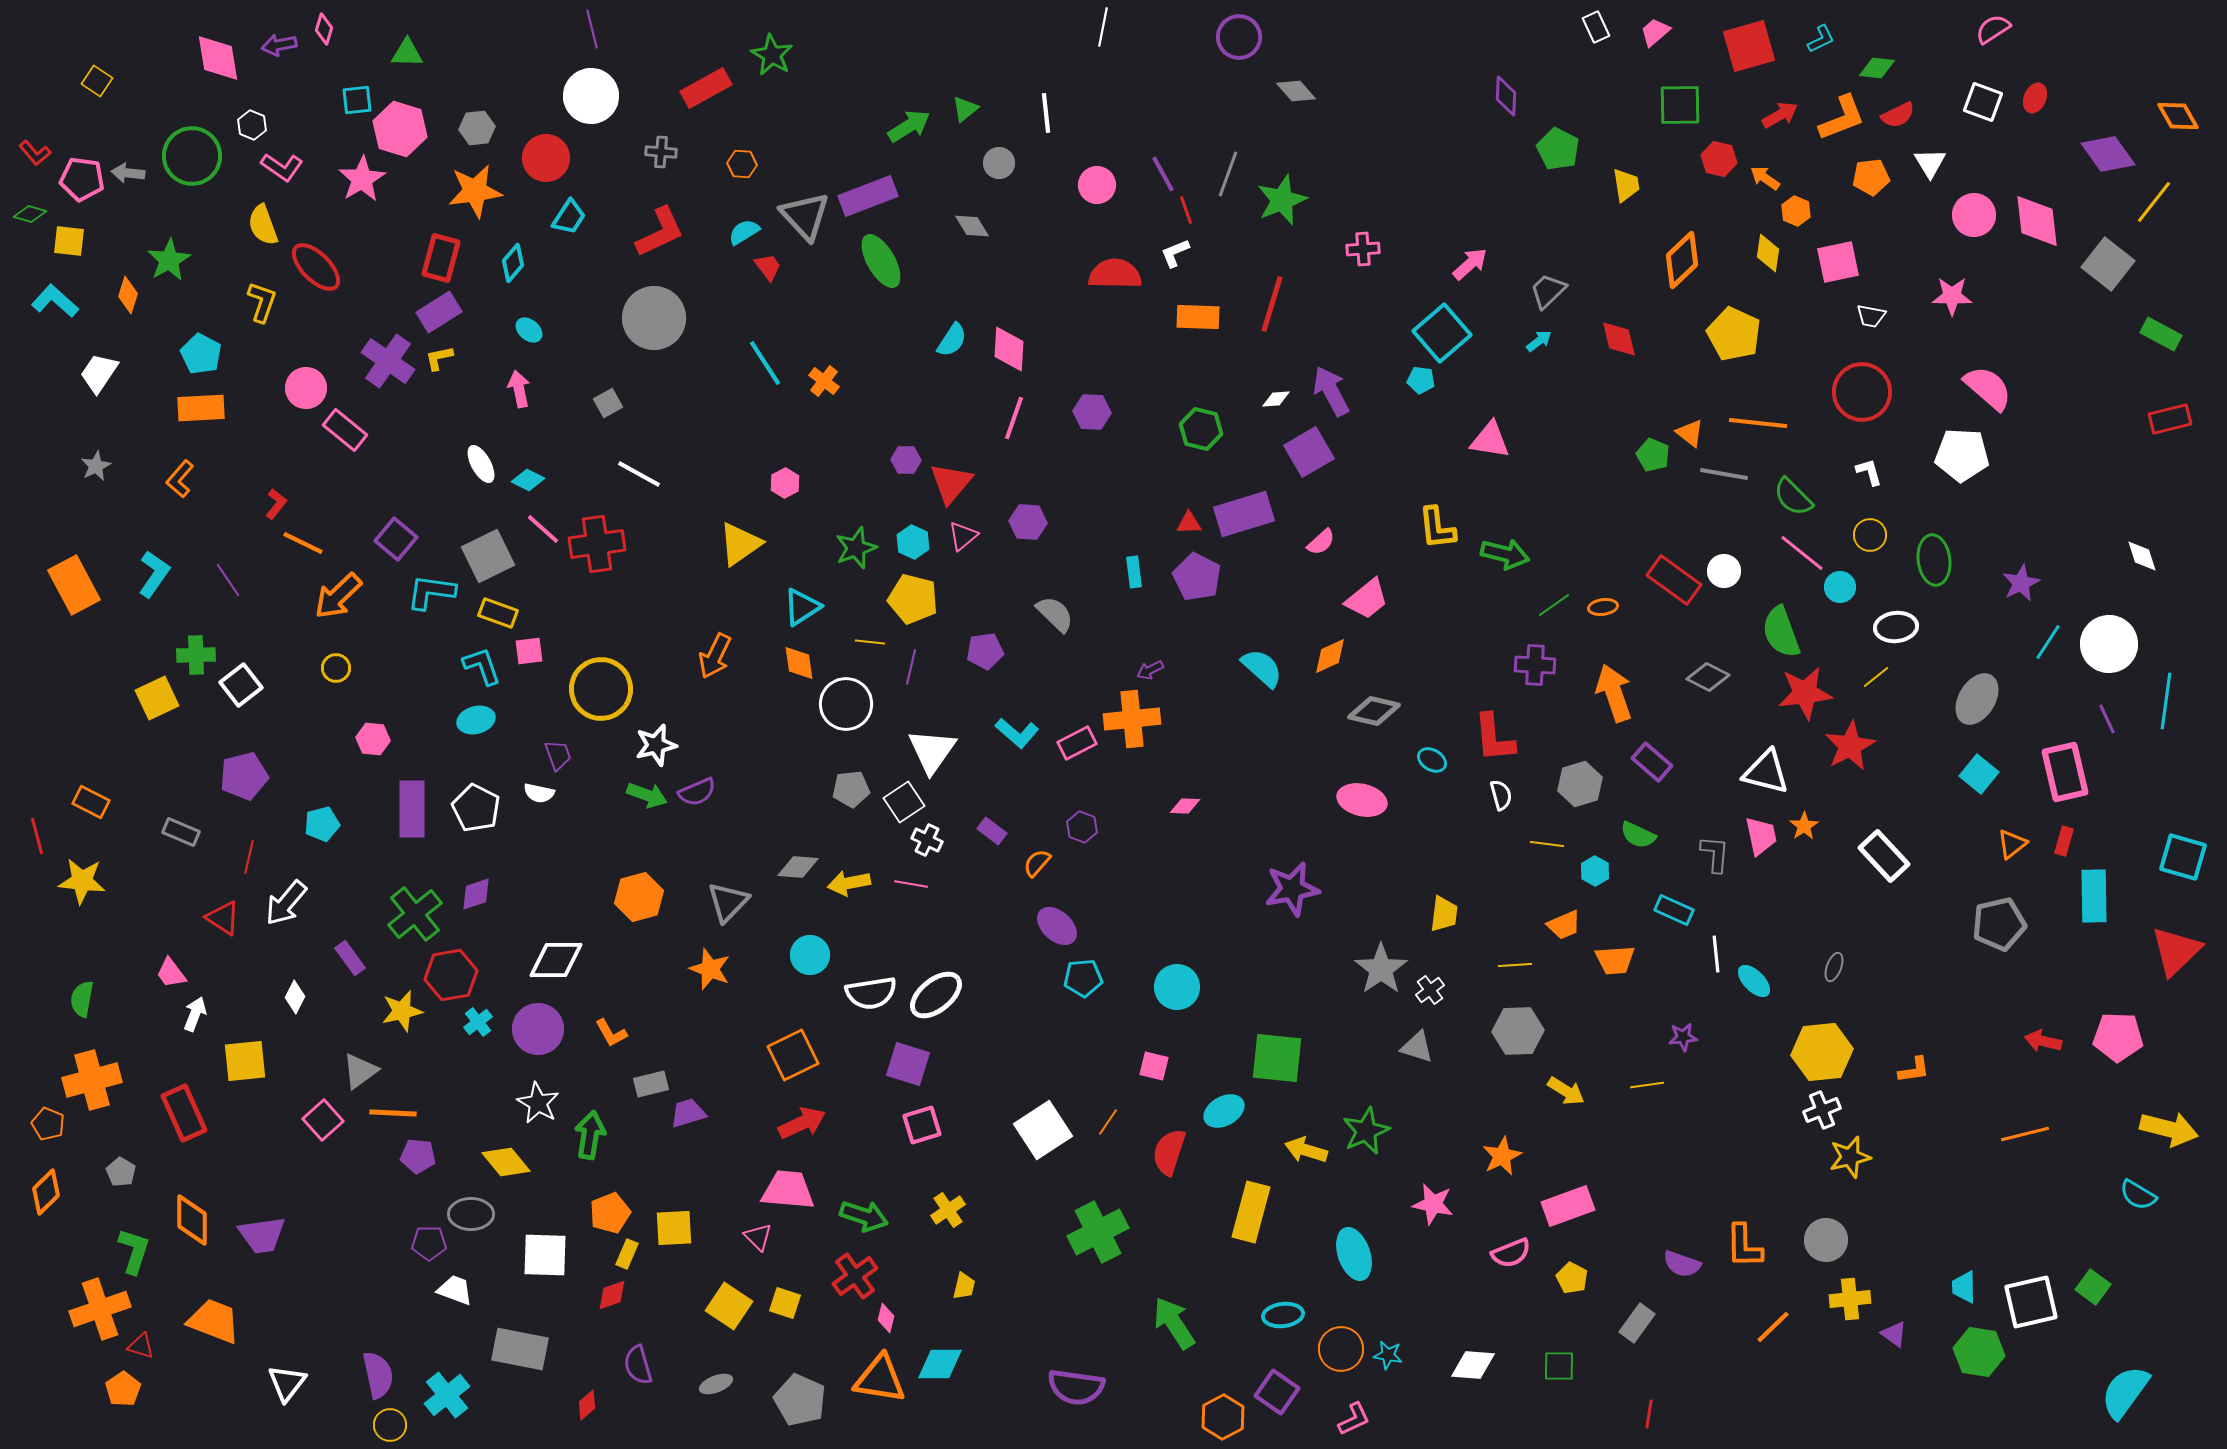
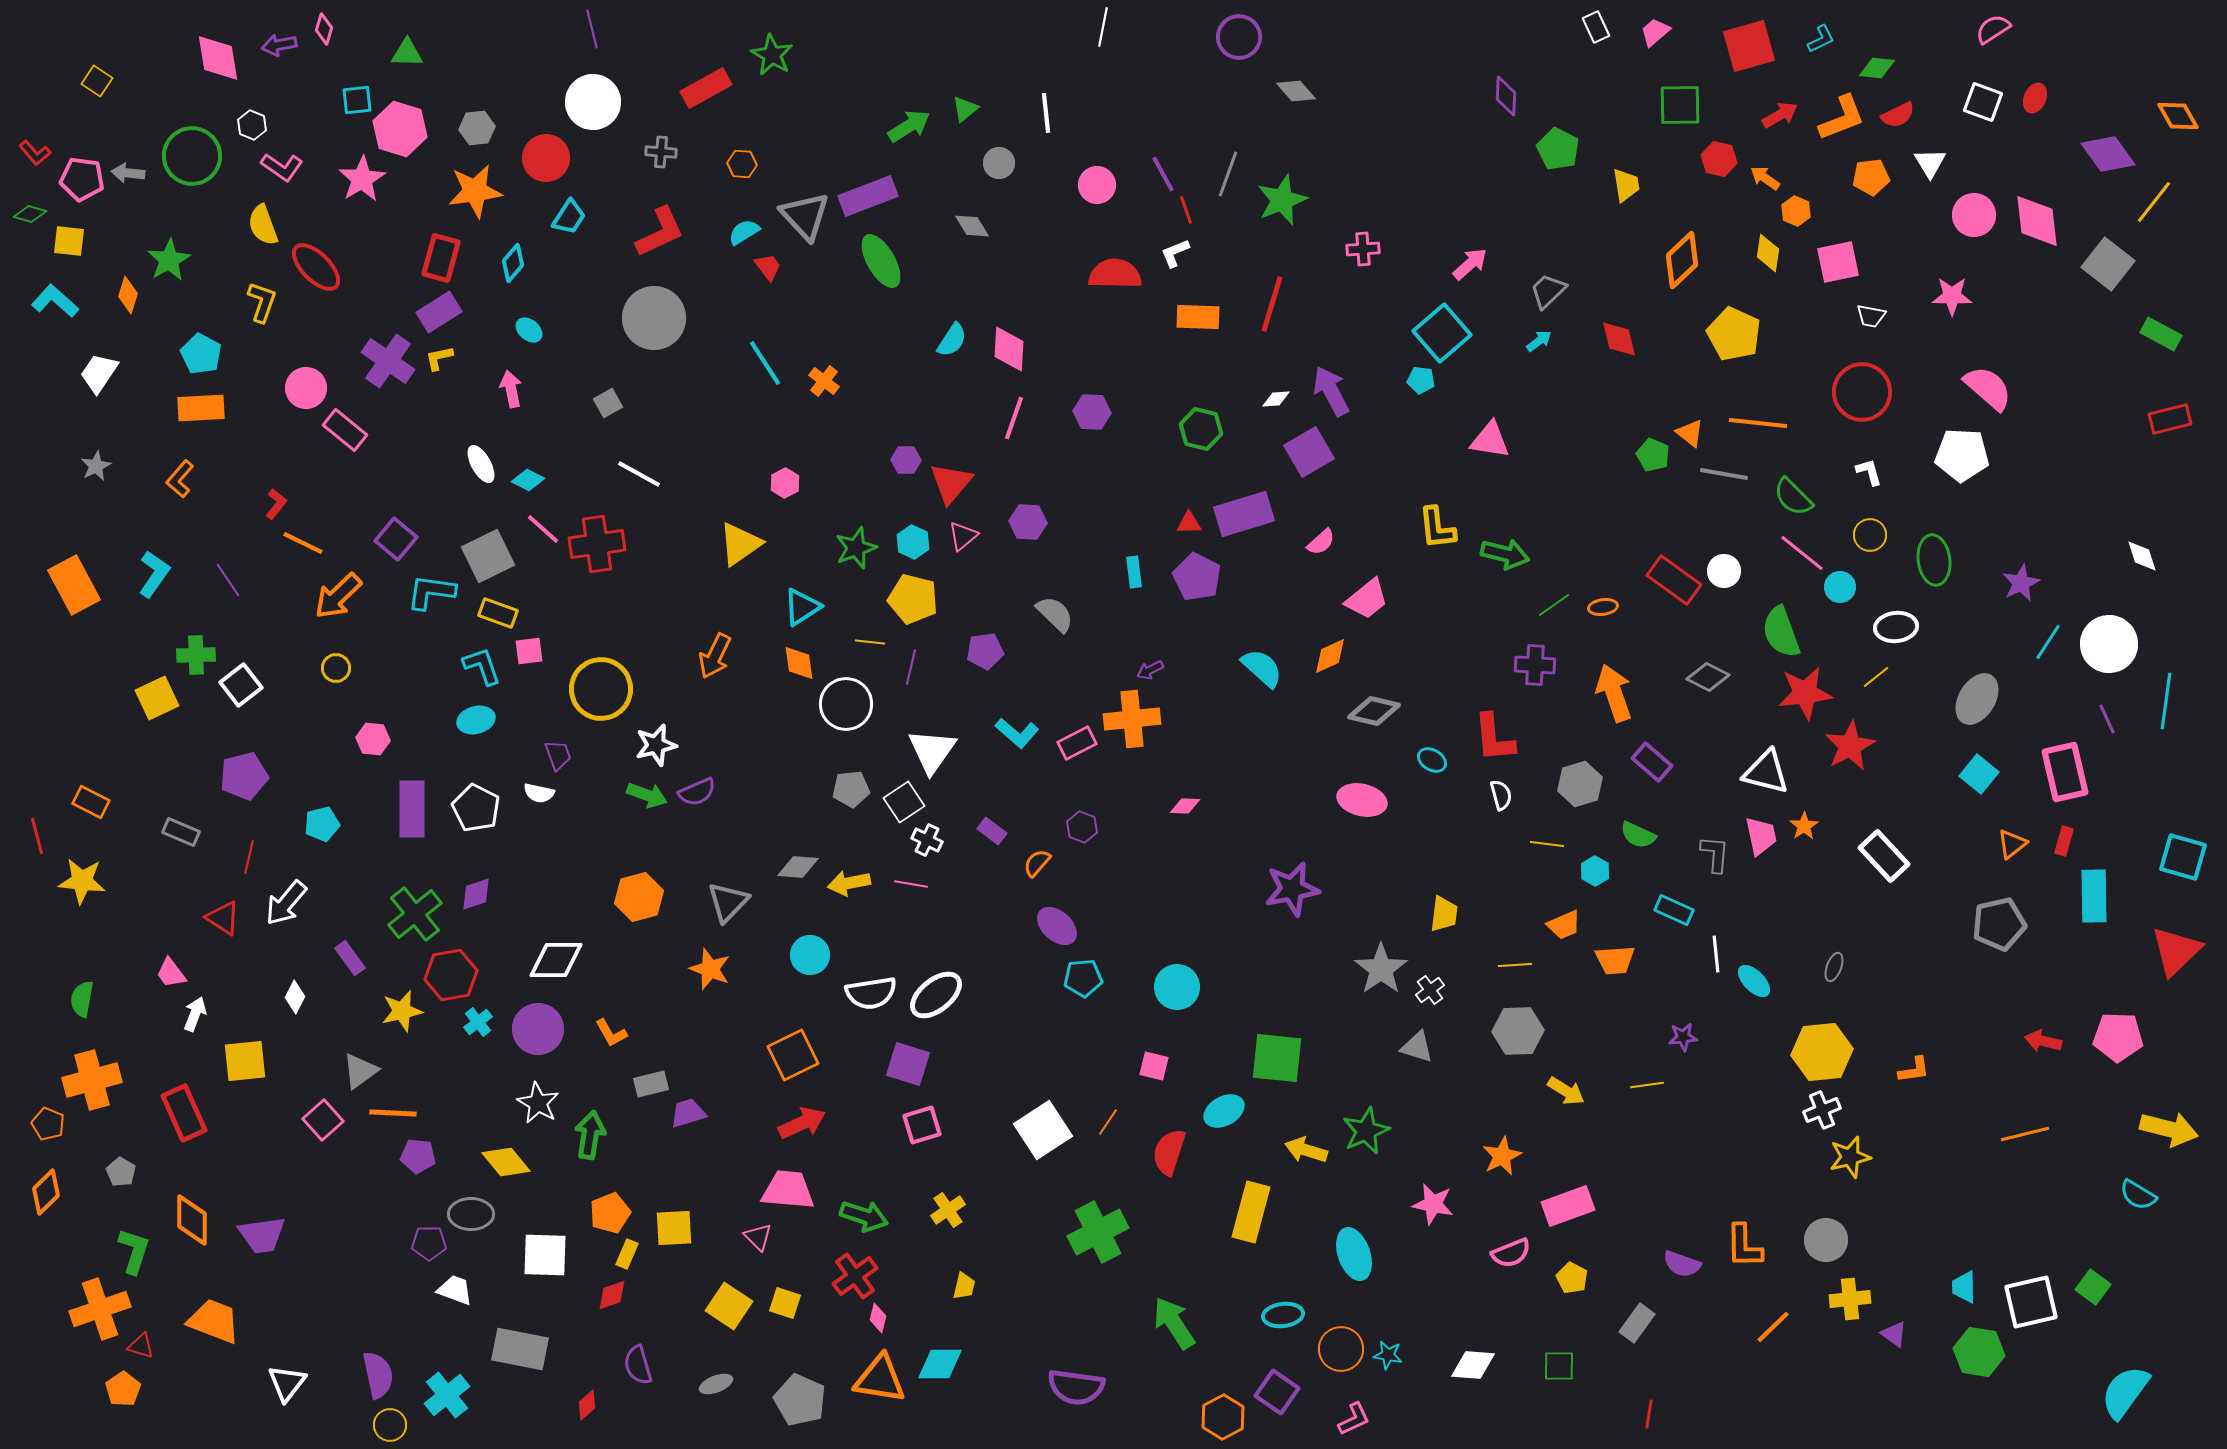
white circle at (591, 96): moved 2 px right, 6 px down
pink arrow at (519, 389): moved 8 px left
pink diamond at (886, 1318): moved 8 px left
